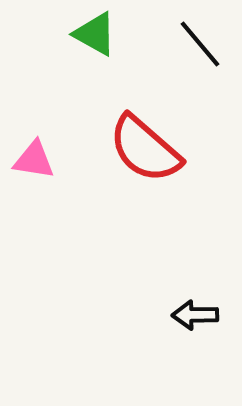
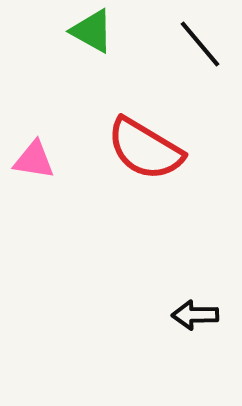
green triangle: moved 3 px left, 3 px up
red semicircle: rotated 10 degrees counterclockwise
